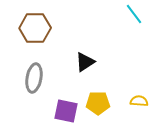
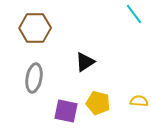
yellow pentagon: rotated 15 degrees clockwise
